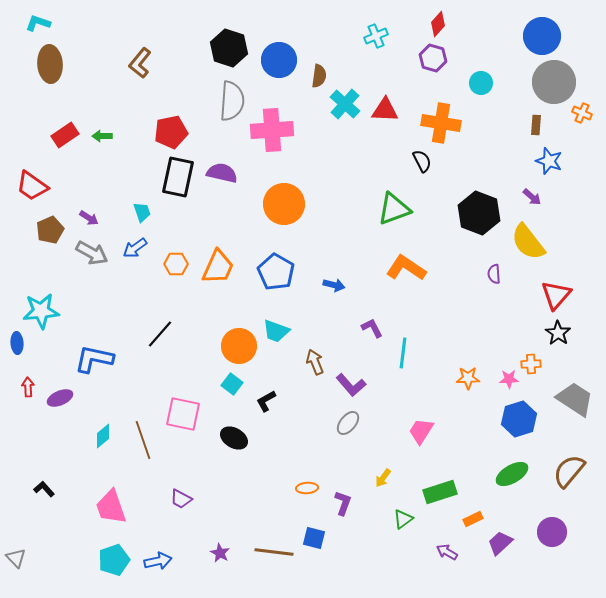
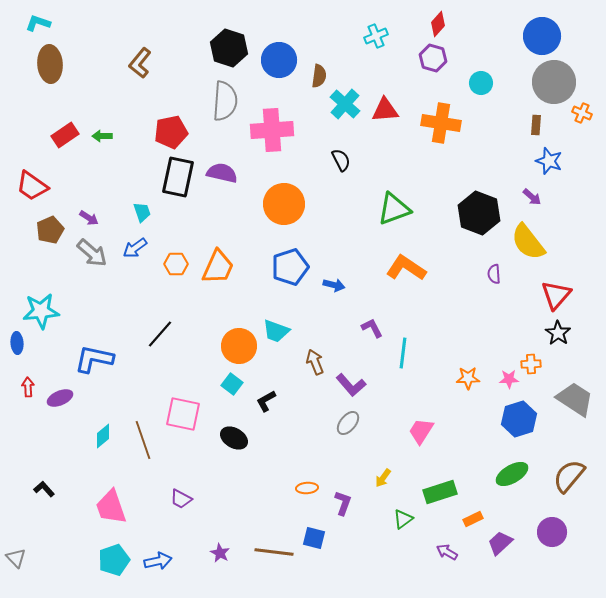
gray semicircle at (232, 101): moved 7 px left
red triangle at (385, 110): rotated 8 degrees counterclockwise
black semicircle at (422, 161): moved 81 px left, 1 px up
gray arrow at (92, 253): rotated 12 degrees clockwise
blue pentagon at (276, 272): moved 14 px right, 5 px up; rotated 24 degrees clockwise
brown semicircle at (569, 471): moved 5 px down
